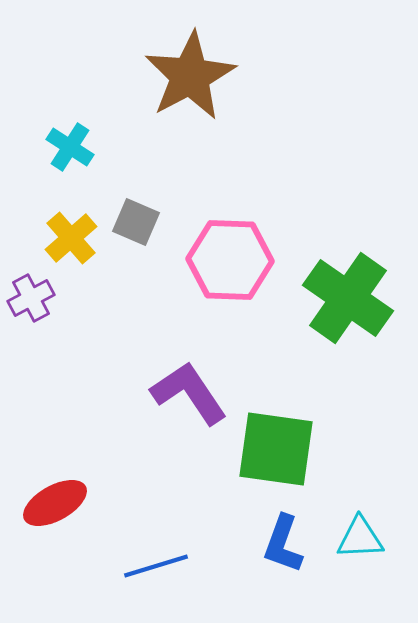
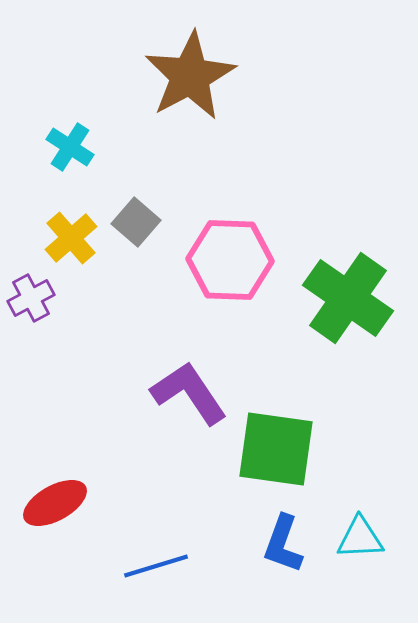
gray square: rotated 18 degrees clockwise
